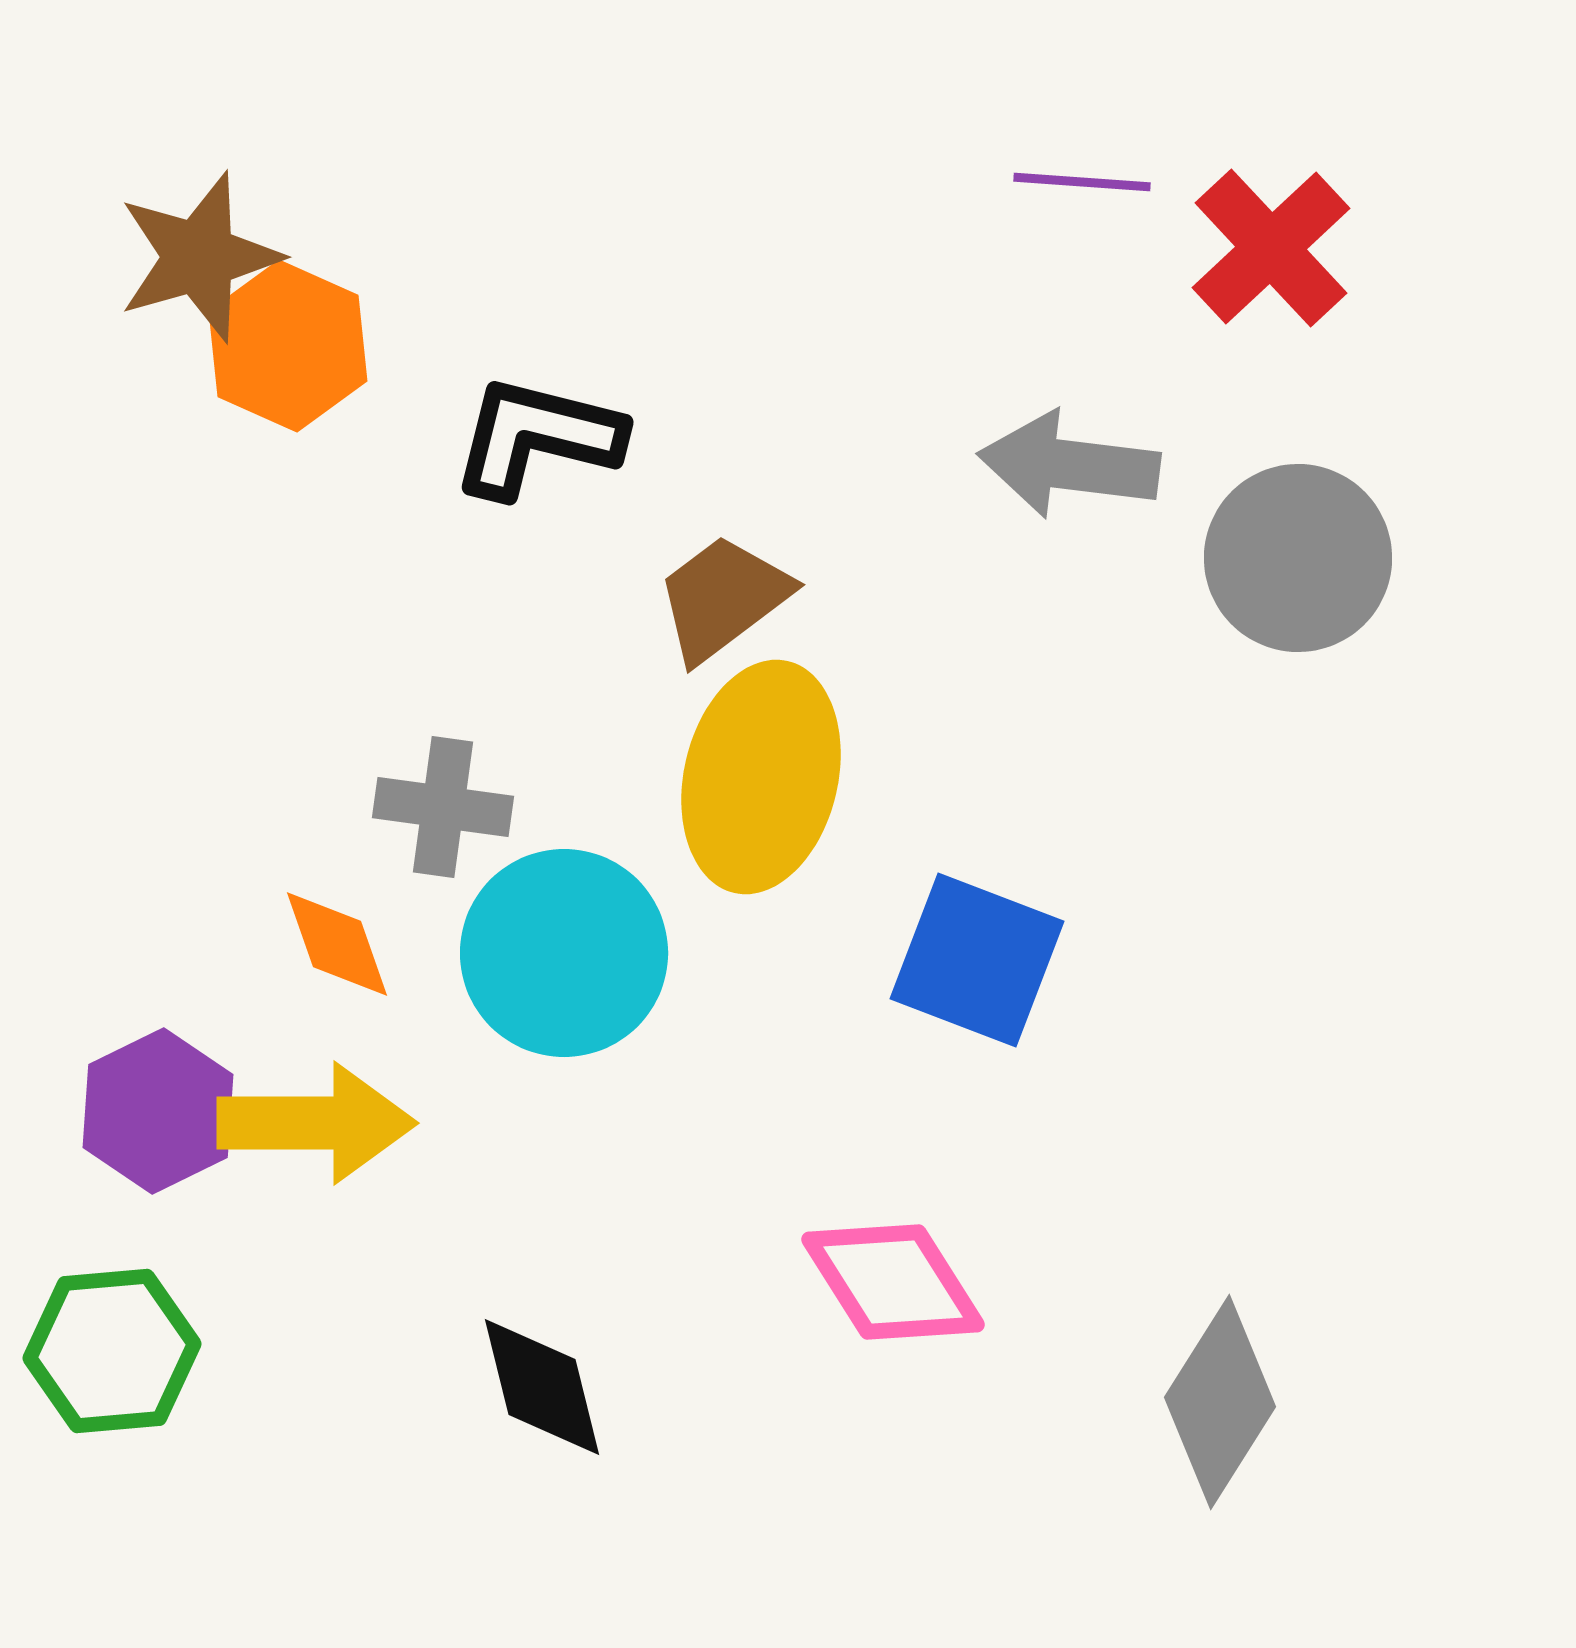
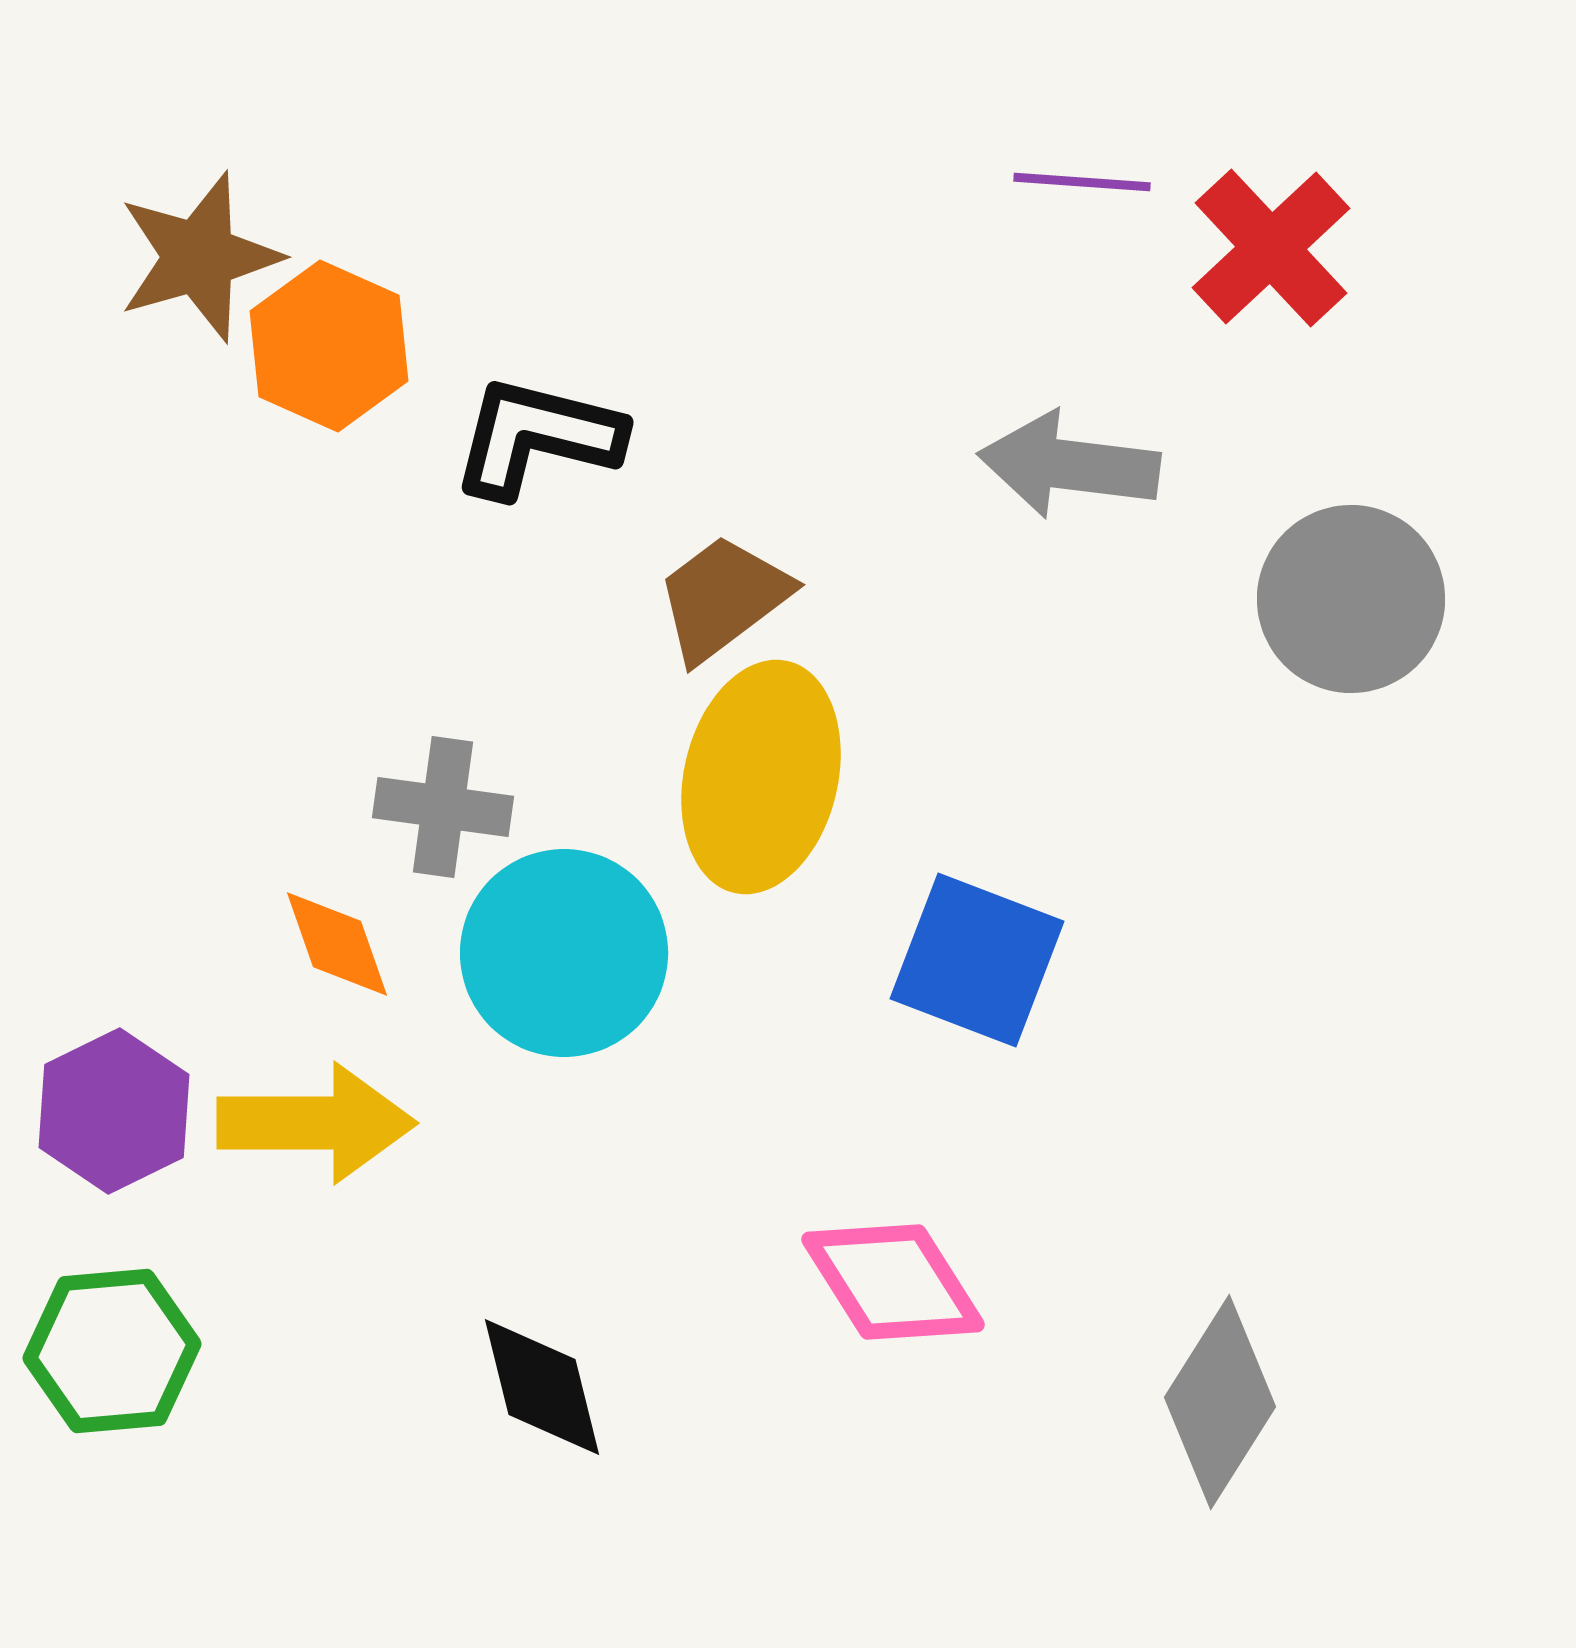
orange hexagon: moved 41 px right
gray circle: moved 53 px right, 41 px down
purple hexagon: moved 44 px left
